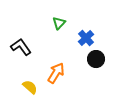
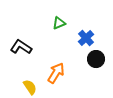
green triangle: rotated 24 degrees clockwise
black L-shape: rotated 20 degrees counterclockwise
yellow semicircle: rotated 14 degrees clockwise
